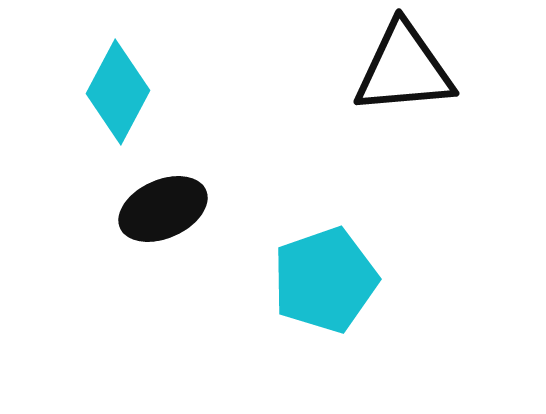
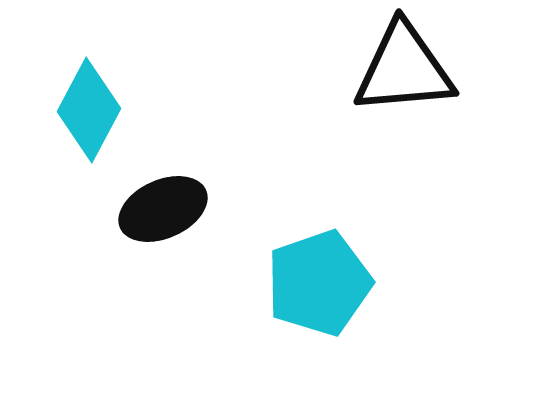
cyan diamond: moved 29 px left, 18 px down
cyan pentagon: moved 6 px left, 3 px down
